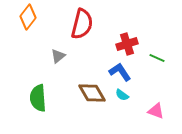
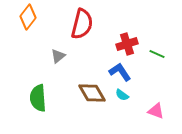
green line: moved 4 px up
